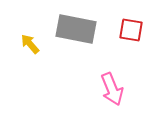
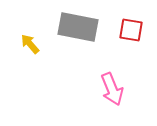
gray rectangle: moved 2 px right, 2 px up
